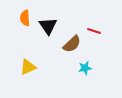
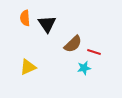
black triangle: moved 1 px left, 2 px up
red line: moved 21 px down
brown semicircle: moved 1 px right
cyan star: moved 1 px left
